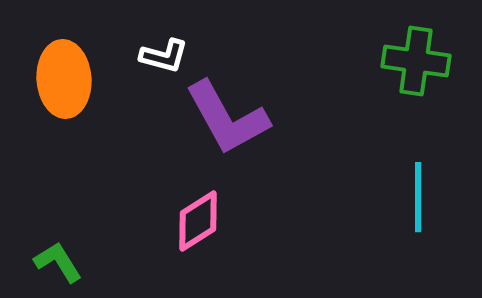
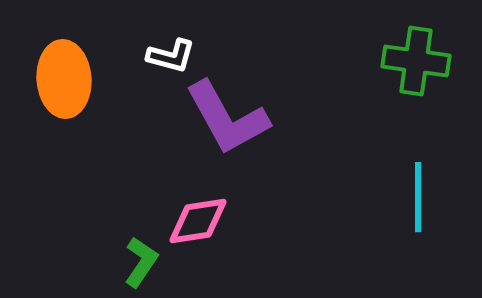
white L-shape: moved 7 px right
pink diamond: rotated 24 degrees clockwise
green L-shape: moved 83 px right; rotated 66 degrees clockwise
